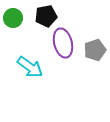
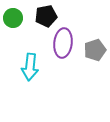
purple ellipse: rotated 20 degrees clockwise
cyan arrow: rotated 60 degrees clockwise
